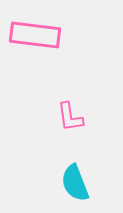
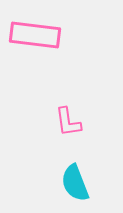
pink L-shape: moved 2 px left, 5 px down
